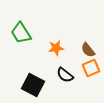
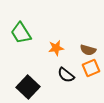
brown semicircle: rotated 35 degrees counterclockwise
black semicircle: moved 1 px right
black square: moved 5 px left, 2 px down; rotated 15 degrees clockwise
